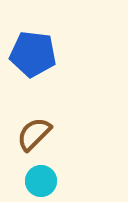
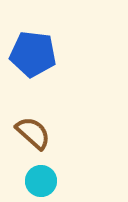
brown semicircle: moved 1 px left, 1 px up; rotated 87 degrees clockwise
